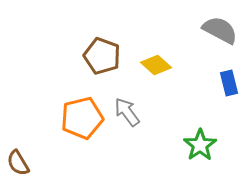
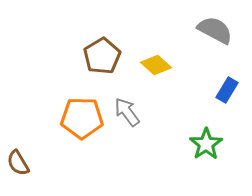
gray semicircle: moved 5 px left
brown pentagon: rotated 21 degrees clockwise
blue rectangle: moved 2 px left, 7 px down; rotated 45 degrees clockwise
orange pentagon: rotated 15 degrees clockwise
green star: moved 6 px right, 1 px up
